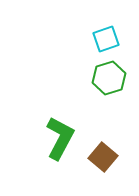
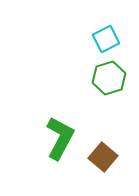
cyan square: rotated 8 degrees counterclockwise
